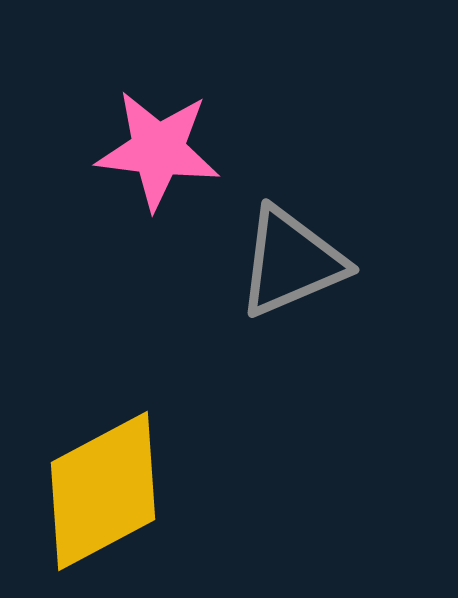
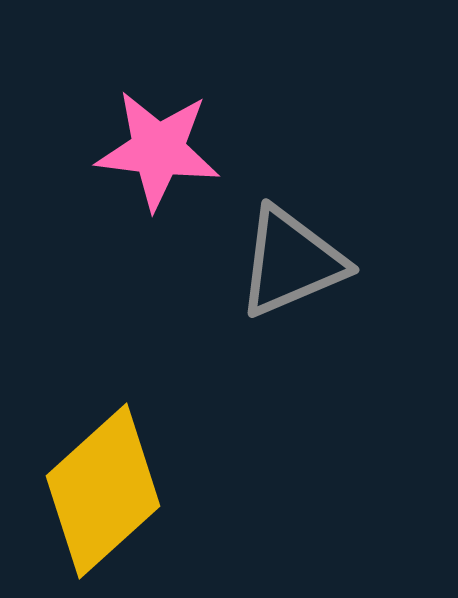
yellow diamond: rotated 14 degrees counterclockwise
